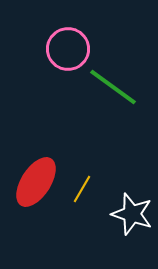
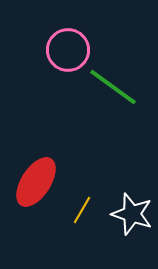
pink circle: moved 1 px down
yellow line: moved 21 px down
